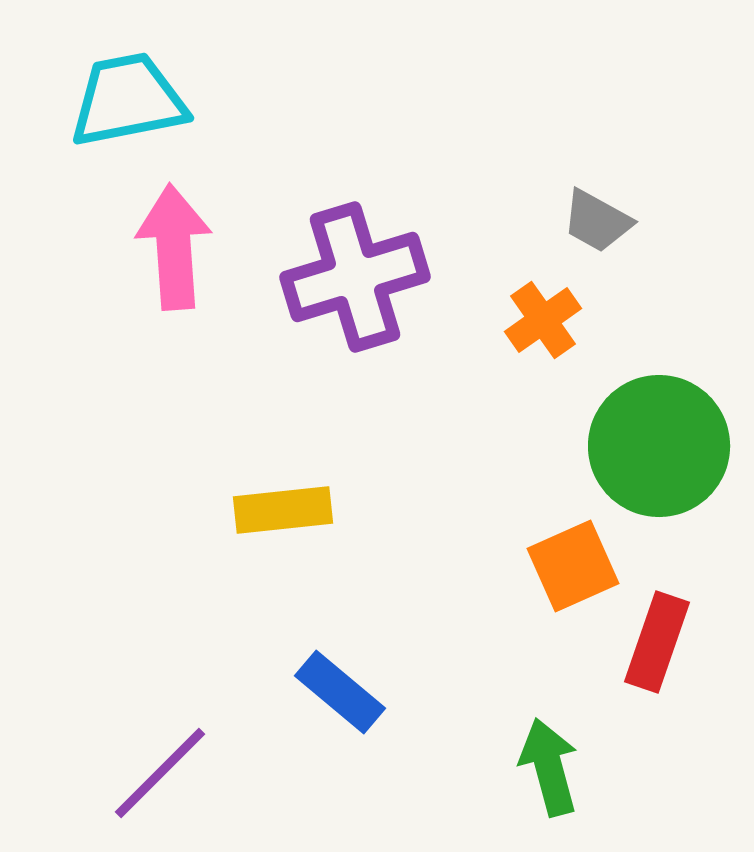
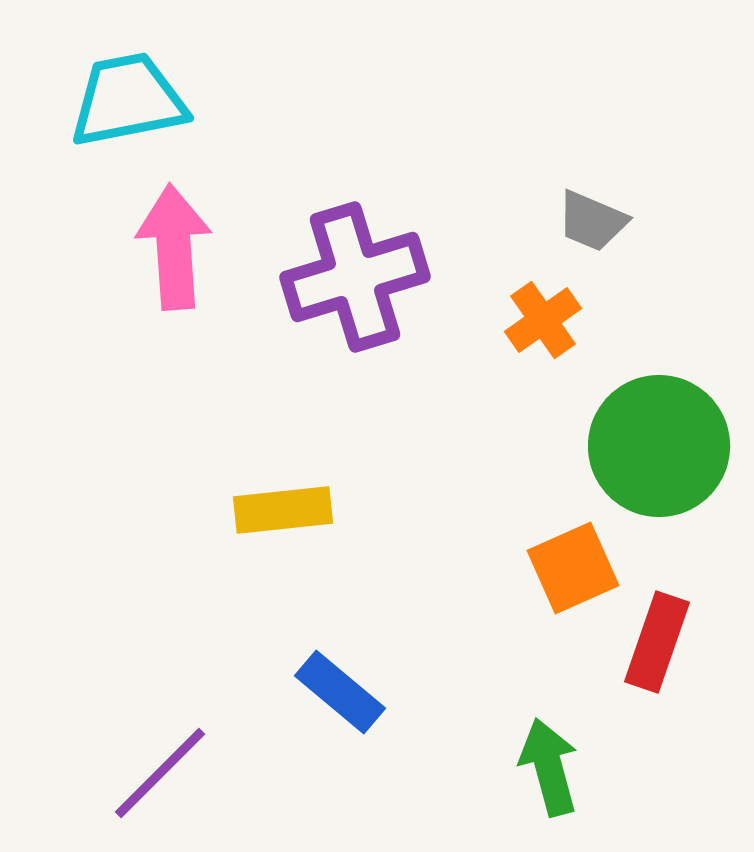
gray trapezoid: moved 5 px left; rotated 6 degrees counterclockwise
orange square: moved 2 px down
